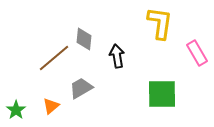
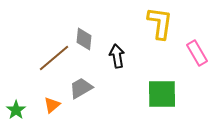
orange triangle: moved 1 px right, 1 px up
